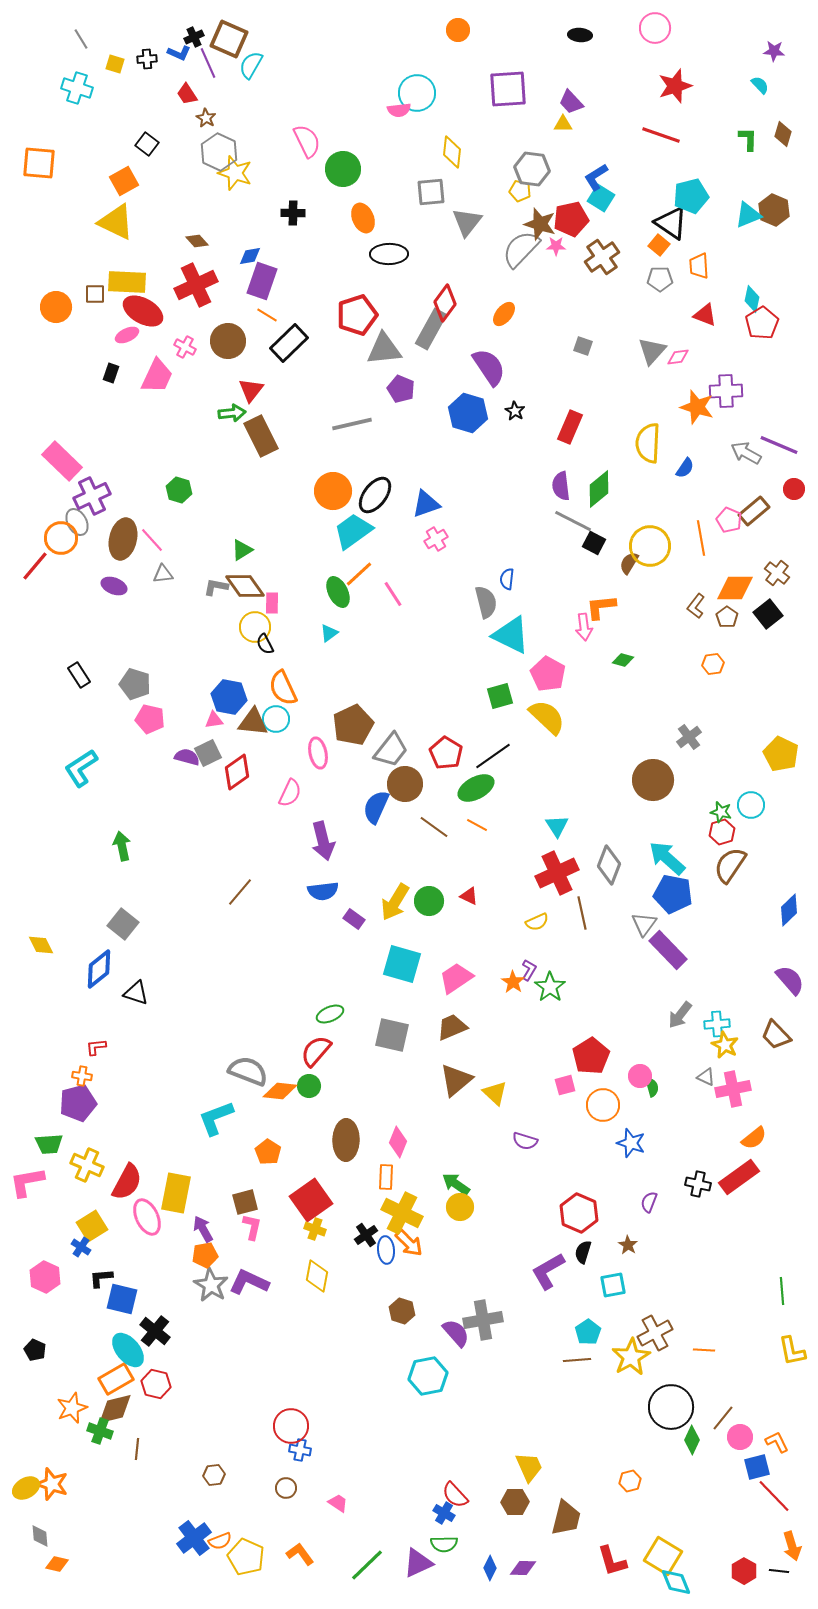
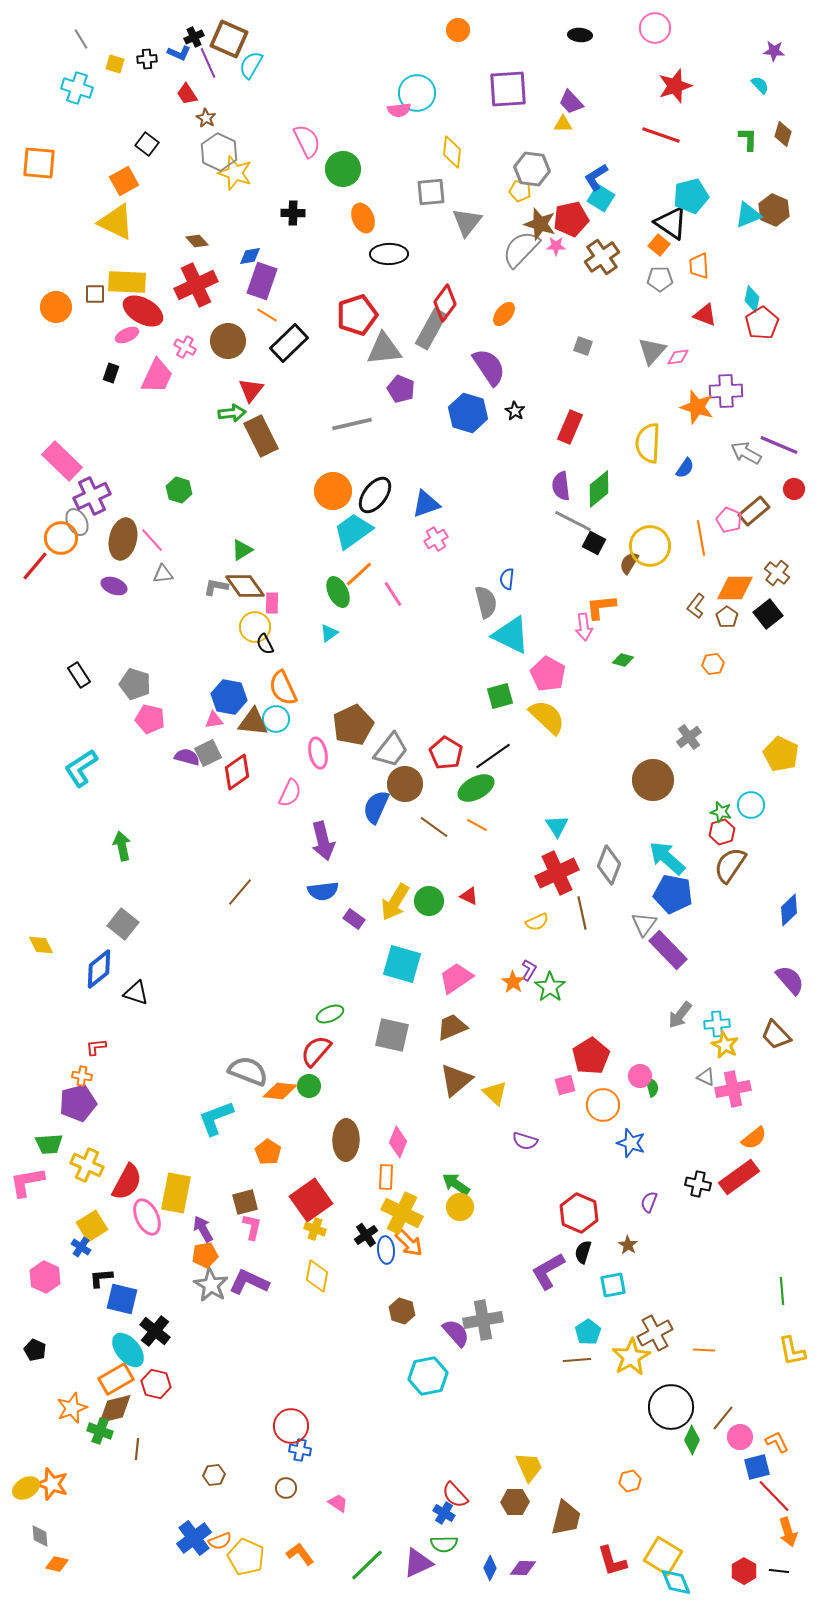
orange arrow at (792, 1546): moved 4 px left, 14 px up
